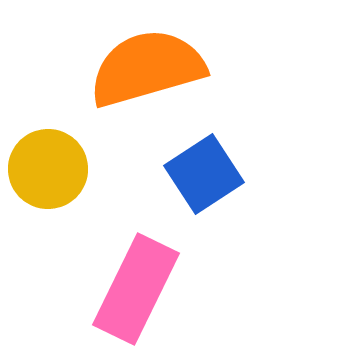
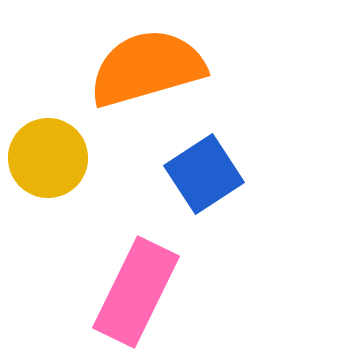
yellow circle: moved 11 px up
pink rectangle: moved 3 px down
